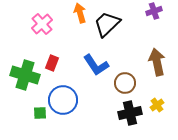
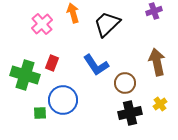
orange arrow: moved 7 px left
yellow cross: moved 3 px right, 1 px up
